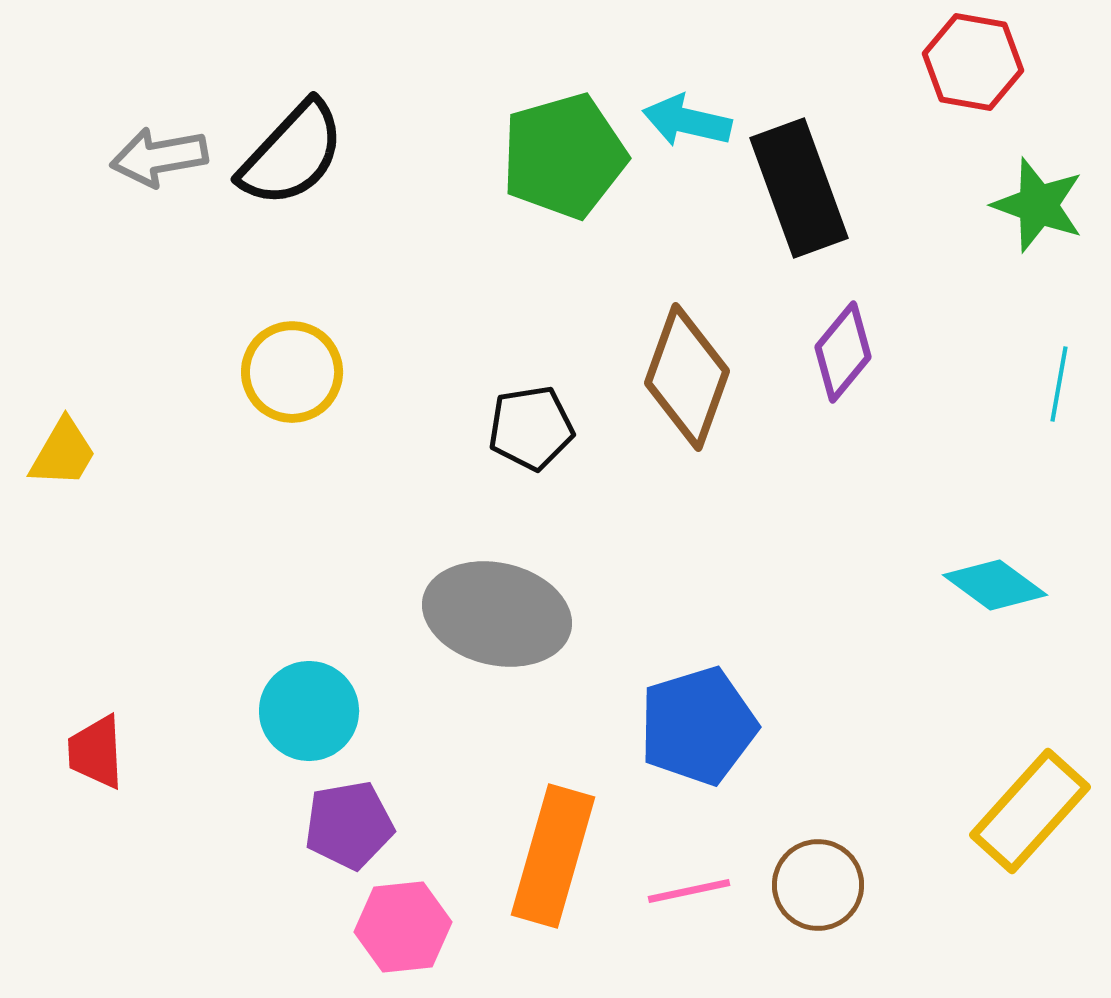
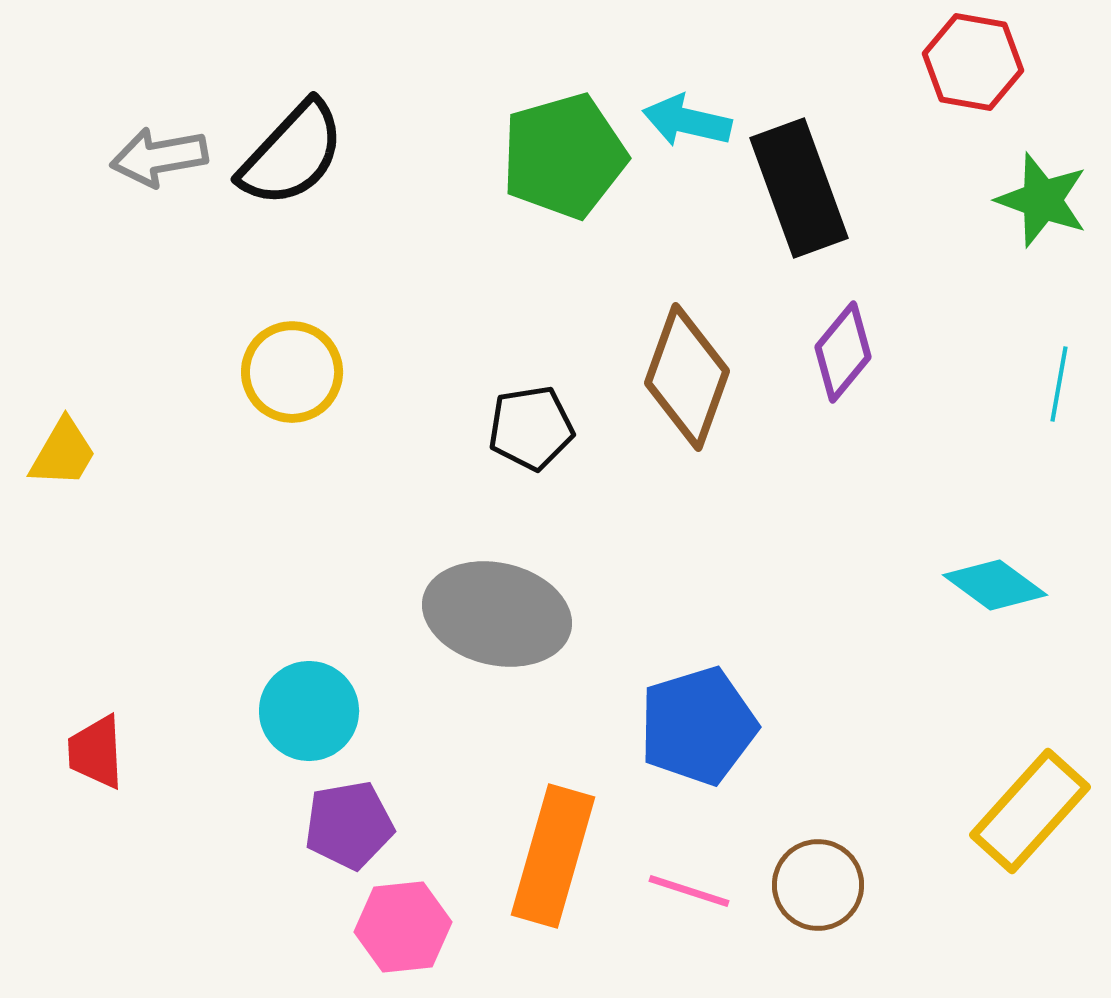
green star: moved 4 px right, 5 px up
pink line: rotated 30 degrees clockwise
